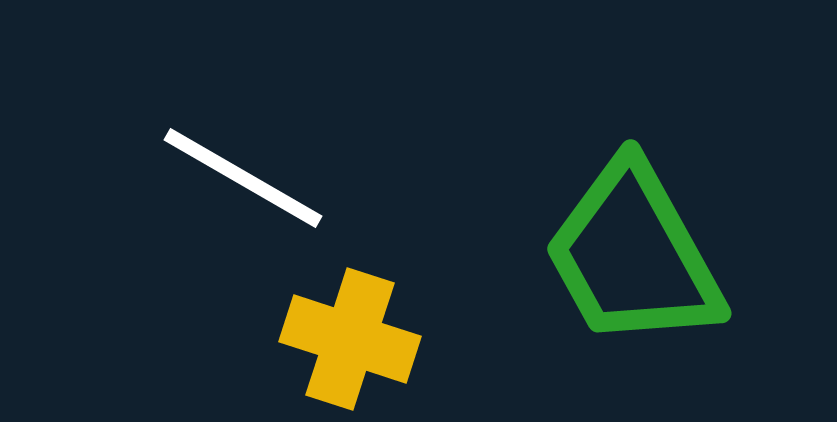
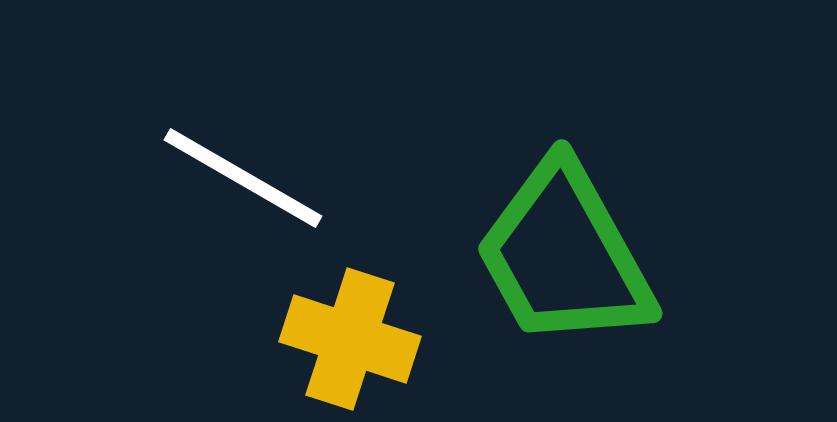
green trapezoid: moved 69 px left
